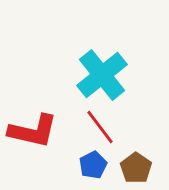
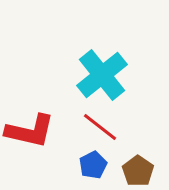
red line: rotated 15 degrees counterclockwise
red L-shape: moved 3 px left
brown pentagon: moved 2 px right, 3 px down
